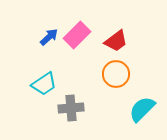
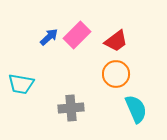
cyan trapezoid: moved 23 px left; rotated 44 degrees clockwise
cyan semicircle: moved 6 px left; rotated 112 degrees clockwise
